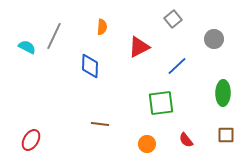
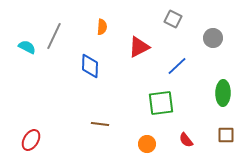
gray square: rotated 24 degrees counterclockwise
gray circle: moved 1 px left, 1 px up
